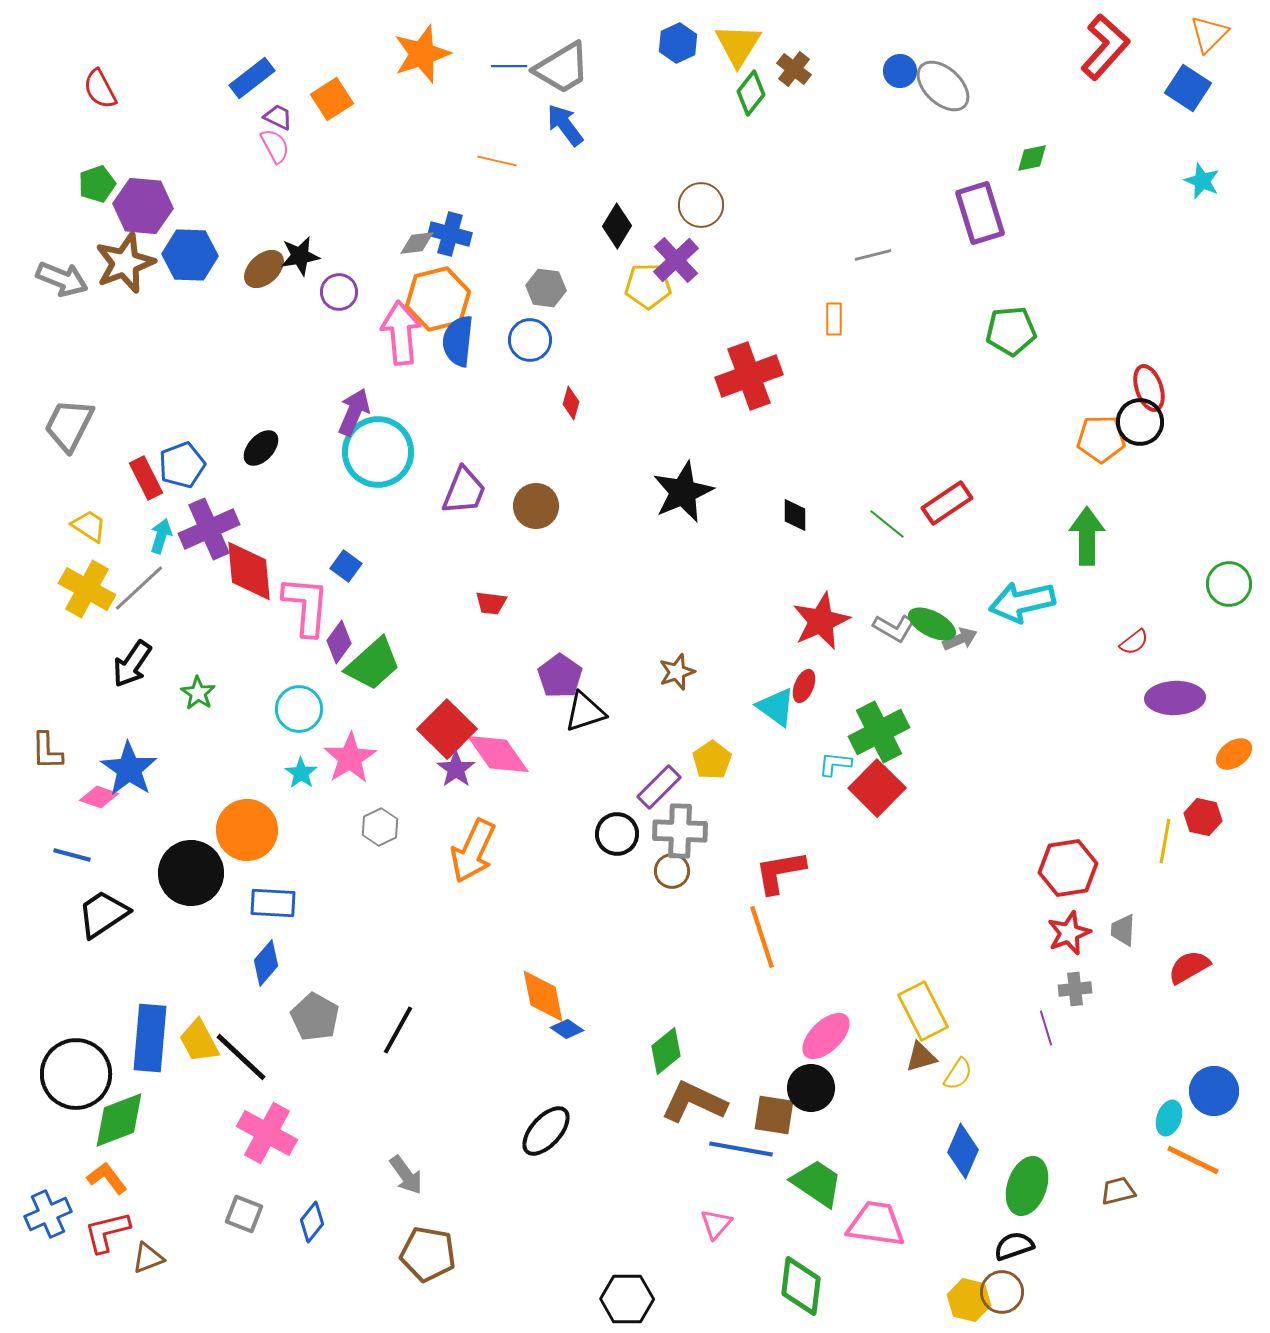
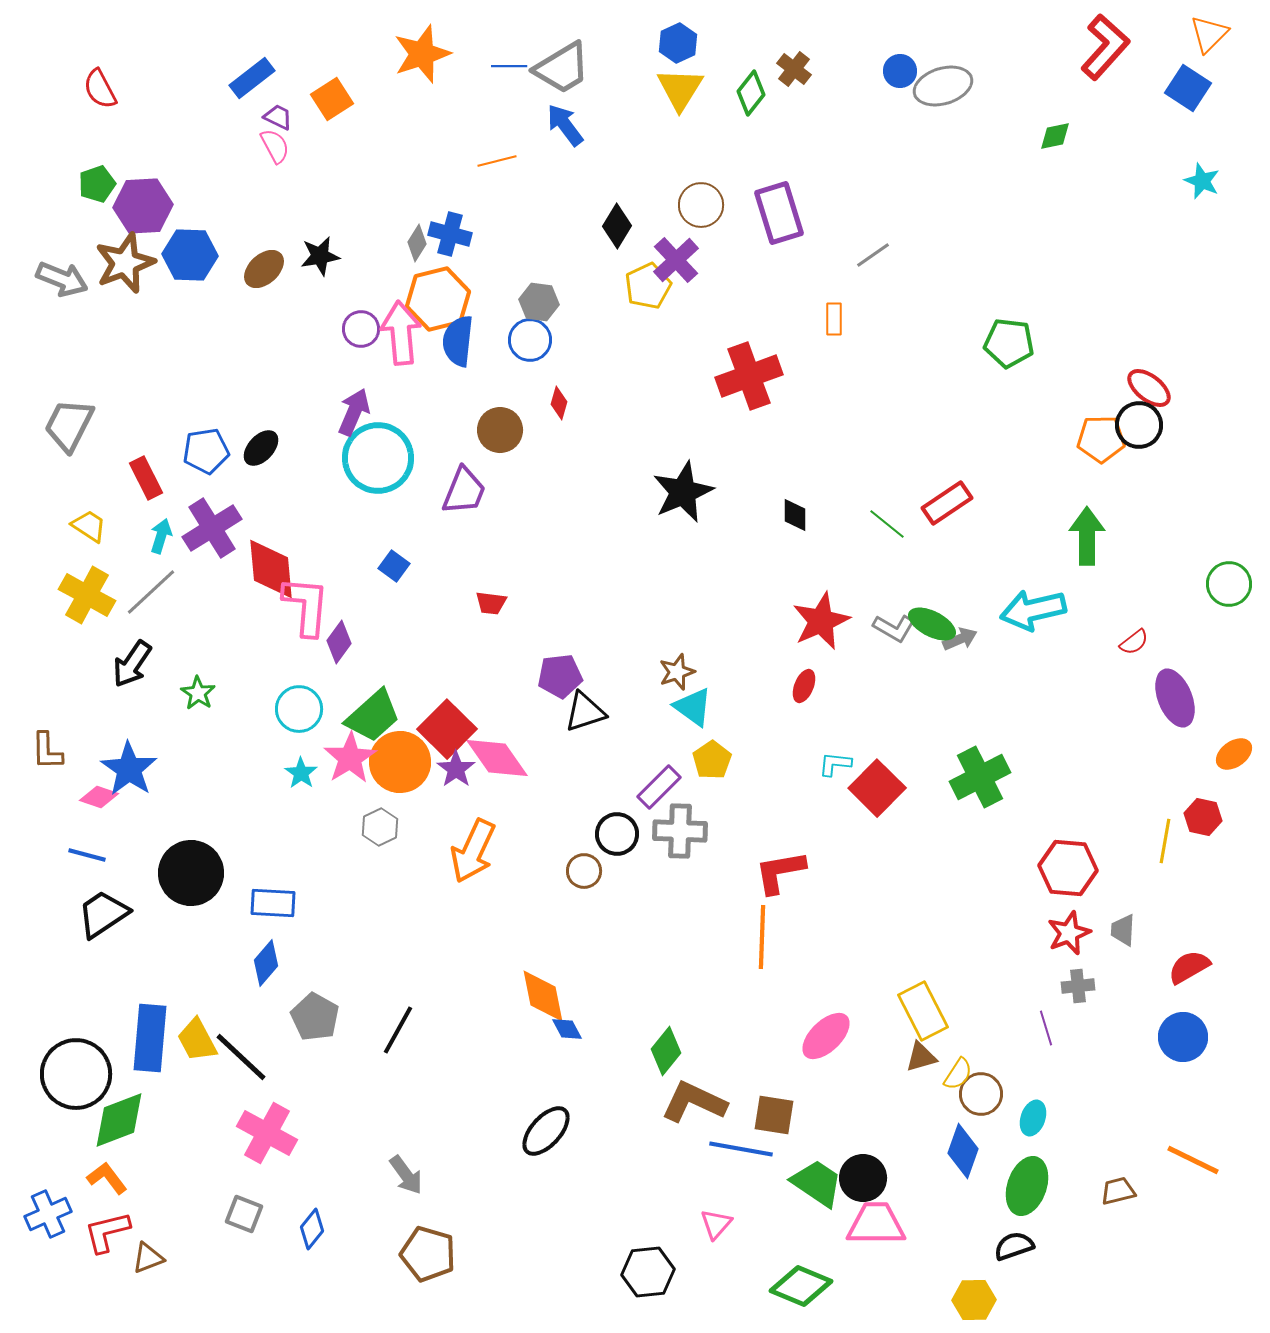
yellow triangle at (738, 45): moved 58 px left, 44 px down
gray ellipse at (943, 86): rotated 60 degrees counterclockwise
green diamond at (1032, 158): moved 23 px right, 22 px up
orange line at (497, 161): rotated 27 degrees counterclockwise
purple hexagon at (143, 206): rotated 8 degrees counterclockwise
purple rectangle at (980, 213): moved 201 px left
gray diamond at (417, 243): rotated 51 degrees counterclockwise
gray line at (873, 255): rotated 21 degrees counterclockwise
black star at (300, 256): moved 20 px right
yellow pentagon at (648, 286): rotated 24 degrees counterclockwise
gray hexagon at (546, 288): moved 7 px left, 14 px down
purple circle at (339, 292): moved 22 px right, 37 px down
green pentagon at (1011, 331): moved 2 px left, 12 px down; rotated 12 degrees clockwise
red ellipse at (1149, 388): rotated 33 degrees counterclockwise
red diamond at (571, 403): moved 12 px left
black circle at (1140, 422): moved 1 px left, 3 px down
cyan circle at (378, 452): moved 6 px down
blue pentagon at (182, 465): moved 24 px right, 14 px up; rotated 12 degrees clockwise
brown circle at (536, 506): moved 36 px left, 76 px up
purple cross at (209, 529): moved 3 px right, 1 px up; rotated 8 degrees counterclockwise
blue square at (346, 566): moved 48 px right
red diamond at (249, 571): moved 22 px right, 2 px up
gray line at (139, 588): moved 12 px right, 4 px down
yellow cross at (87, 589): moved 6 px down
cyan arrow at (1022, 602): moved 11 px right, 8 px down
green trapezoid at (373, 664): moved 52 px down
purple pentagon at (560, 676): rotated 30 degrees clockwise
purple ellipse at (1175, 698): rotated 70 degrees clockwise
cyan triangle at (776, 707): moved 83 px left
green cross at (879, 732): moved 101 px right, 45 px down
pink diamond at (498, 754): moved 1 px left, 4 px down
orange circle at (247, 830): moved 153 px right, 68 px up
blue line at (72, 855): moved 15 px right
red hexagon at (1068, 868): rotated 14 degrees clockwise
brown circle at (672, 871): moved 88 px left
orange line at (762, 937): rotated 20 degrees clockwise
gray cross at (1075, 989): moved 3 px right, 3 px up
blue diamond at (567, 1029): rotated 28 degrees clockwise
yellow trapezoid at (199, 1041): moved 2 px left, 1 px up
green diamond at (666, 1051): rotated 12 degrees counterclockwise
black circle at (811, 1088): moved 52 px right, 90 px down
blue circle at (1214, 1091): moved 31 px left, 54 px up
cyan ellipse at (1169, 1118): moved 136 px left
blue diamond at (963, 1151): rotated 4 degrees counterclockwise
blue diamond at (312, 1222): moved 7 px down
pink trapezoid at (876, 1224): rotated 8 degrees counterclockwise
brown pentagon at (428, 1254): rotated 6 degrees clockwise
green diamond at (801, 1286): rotated 74 degrees counterclockwise
brown circle at (1002, 1292): moved 21 px left, 198 px up
black hexagon at (627, 1299): moved 21 px right, 27 px up; rotated 6 degrees counterclockwise
yellow hexagon at (969, 1300): moved 5 px right; rotated 15 degrees counterclockwise
